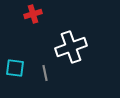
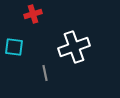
white cross: moved 3 px right
cyan square: moved 1 px left, 21 px up
